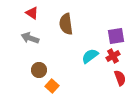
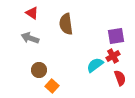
cyan semicircle: moved 5 px right, 9 px down
